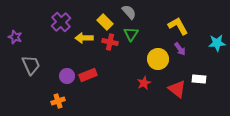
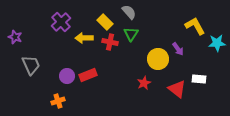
yellow L-shape: moved 17 px right
purple arrow: moved 2 px left
